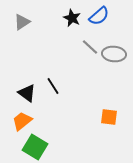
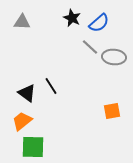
blue semicircle: moved 7 px down
gray triangle: rotated 36 degrees clockwise
gray ellipse: moved 3 px down
black line: moved 2 px left
orange square: moved 3 px right, 6 px up; rotated 18 degrees counterclockwise
green square: moved 2 px left; rotated 30 degrees counterclockwise
